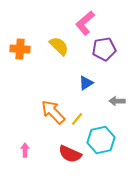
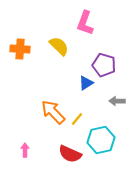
pink L-shape: rotated 30 degrees counterclockwise
purple pentagon: moved 16 px down; rotated 25 degrees clockwise
